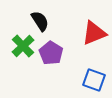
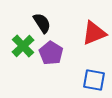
black semicircle: moved 2 px right, 2 px down
blue square: rotated 10 degrees counterclockwise
